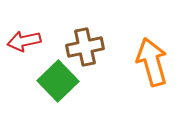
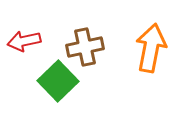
orange arrow: moved 1 px left, 14 px up; rotated 27 degrees clockwise
